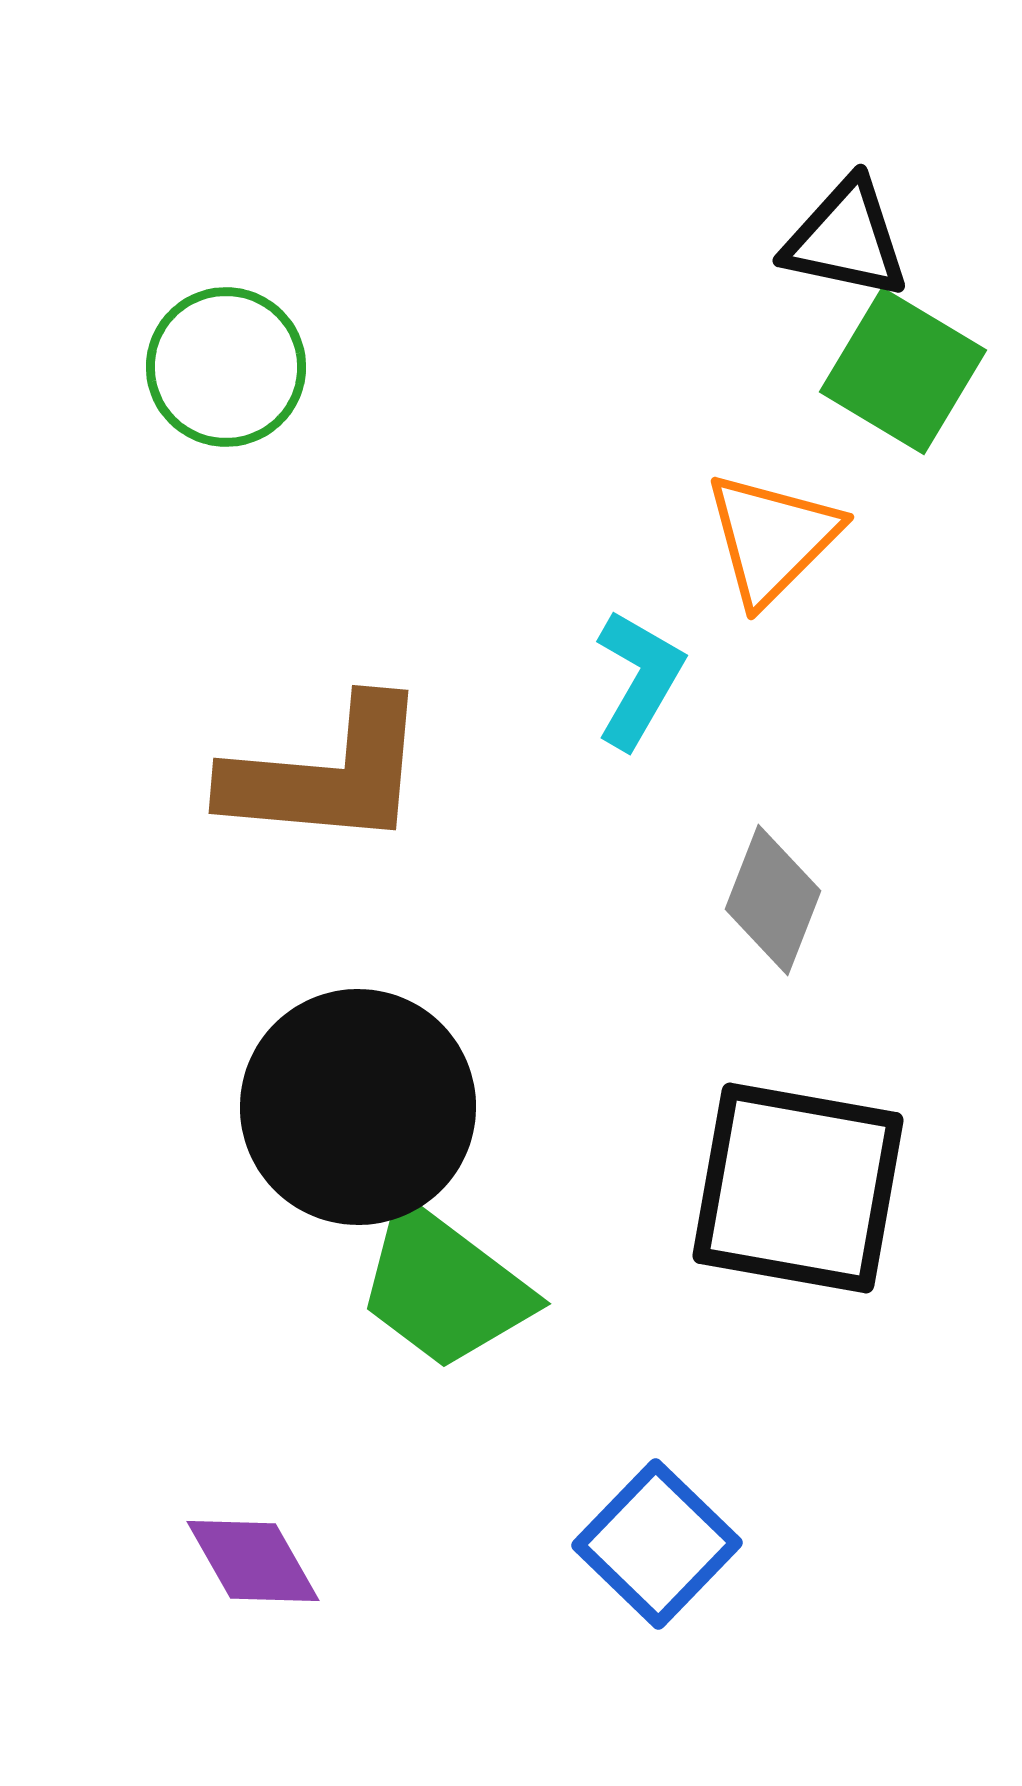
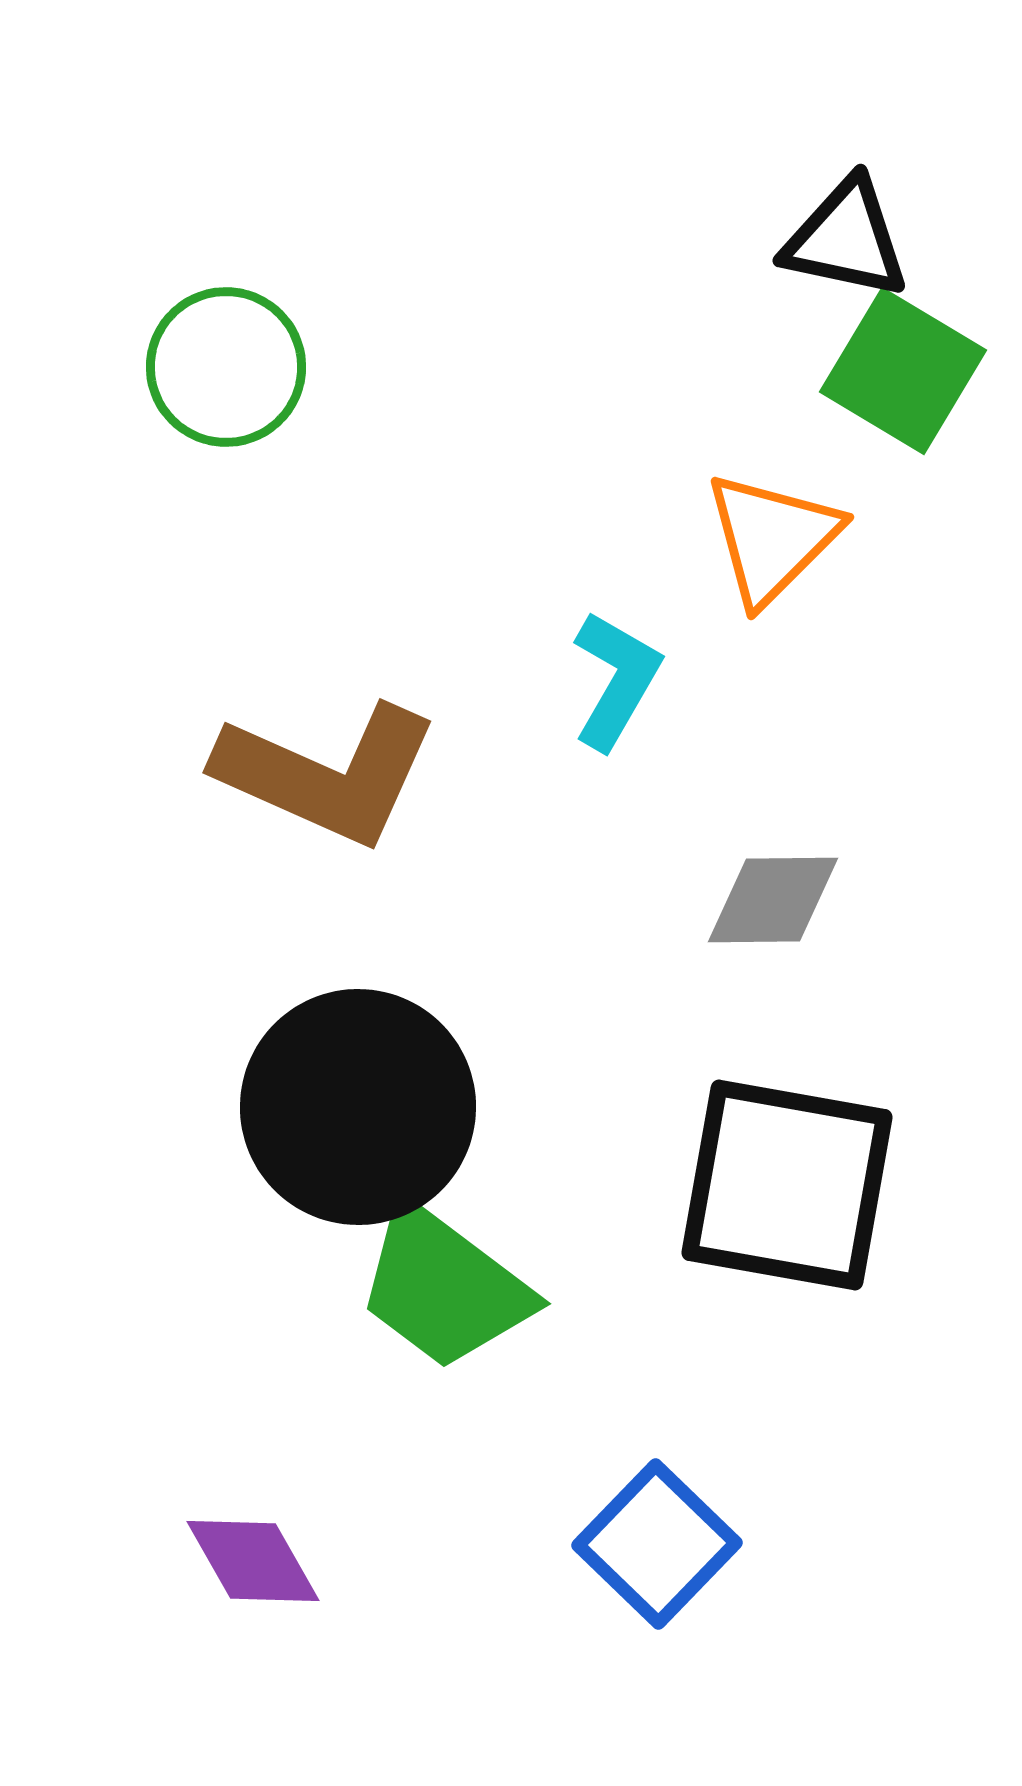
cyan L-shape: moved 23 px left, 1 px down
brown L-shape: rotated 19 degrees clockwise
gray diamond: rotated 68 degrees clockwise
black square: moved 11 px left, 3 px up
